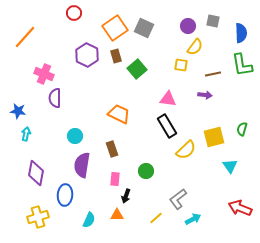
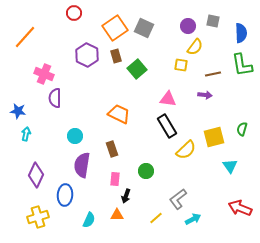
purple diamond at (36, 173): moved 2 px down; rotated 15 degrees clockwise
